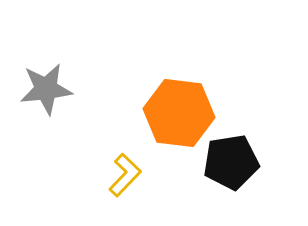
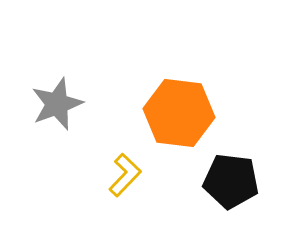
gray star: moved 11 px right, 15 px down; rotated 14 degrees counterclockwise
black pentagon: moved 19 px down; rotated 16 degrees clockwise
